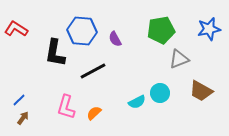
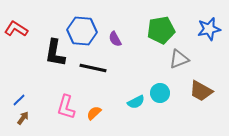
black line: moved 3 px up; rotated 40 degrees clockwise
cyan semicircle: moved 1 px left
